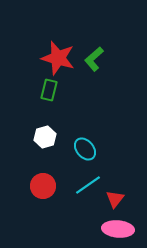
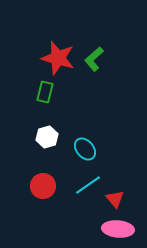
green rectangle: moved 4 px left, 2 px down
white hexagon: moved 2 px right
red triangle: rotated 18 degrees counterclockwise
